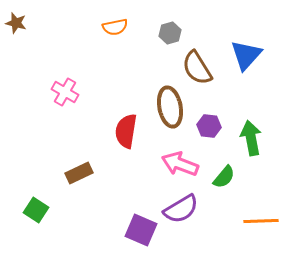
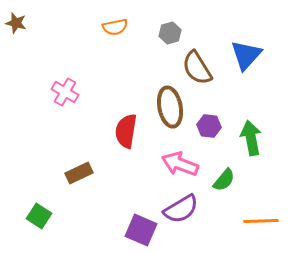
green semicircle: moved 3 px down
green square: moved 3 px right, 6 px down
